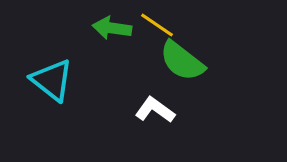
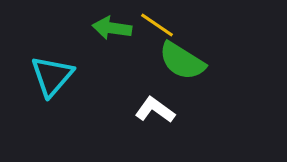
green semicircle: rotated 6 degrees counterclockwise
cyan triangle: moved 4 px up; rotated 33 degrees clockwise
